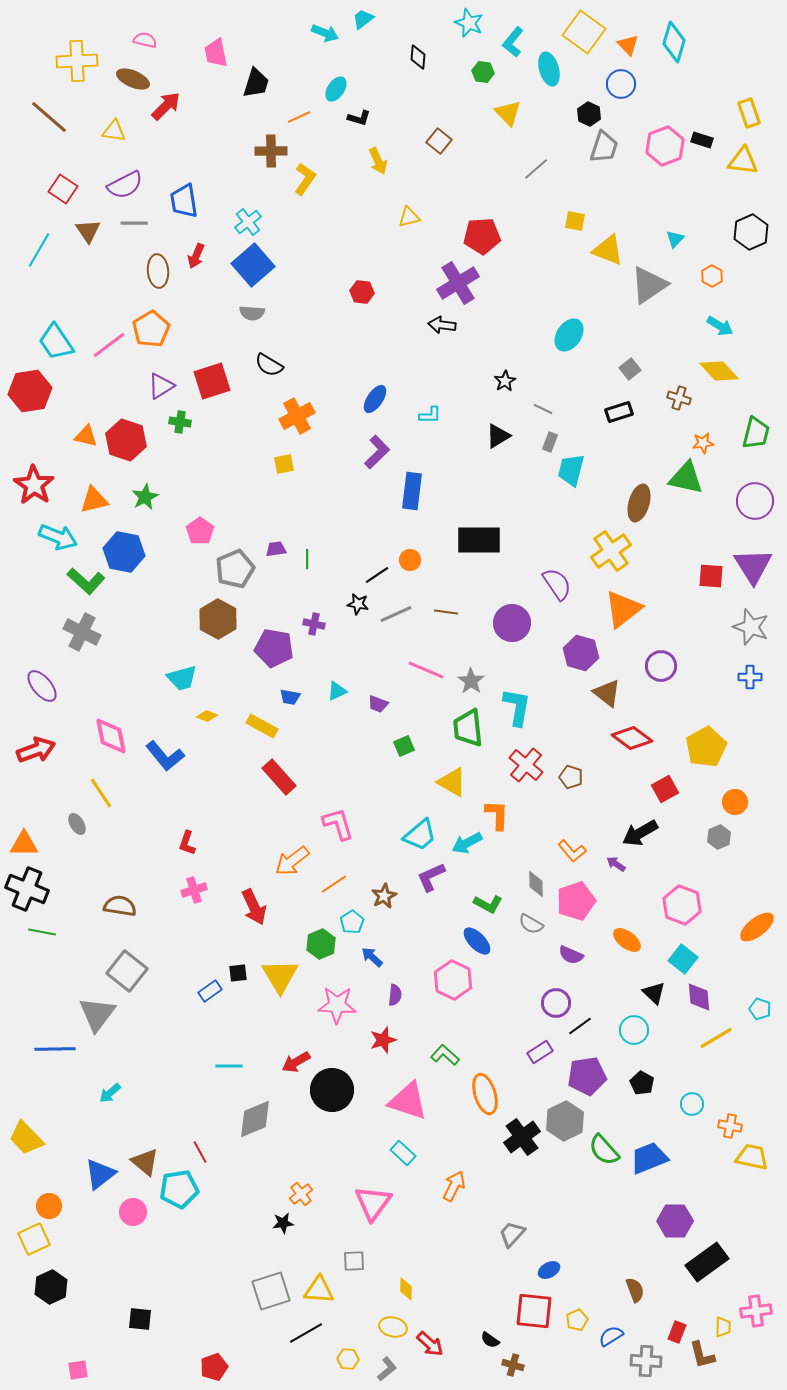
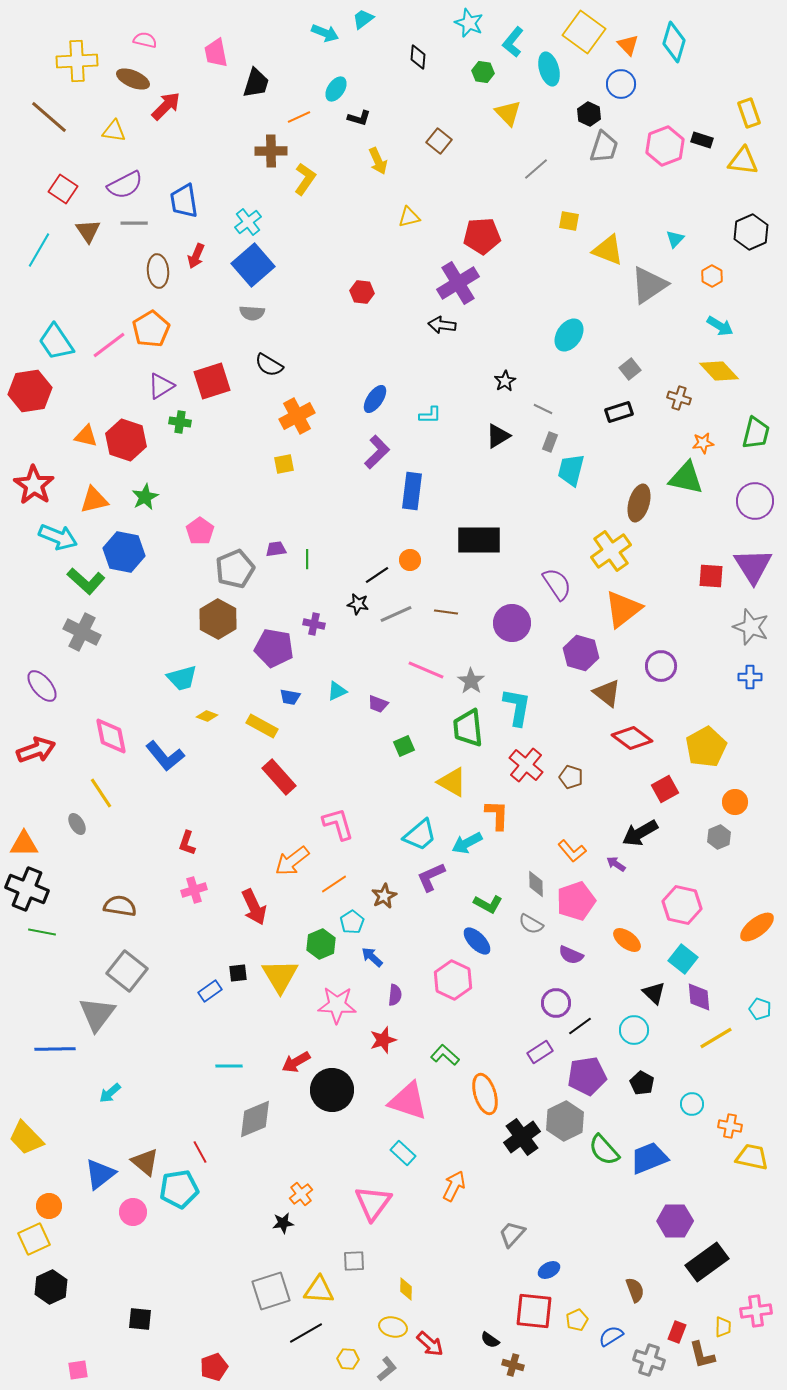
yellow square at (575, 221): moved 6 px left
pink hexagon at (682, 905): rotated 9 degrees counterclockwise
gray cross at (646, 1361): moved 3 px right, 1 px up; rotated 16 degrees clockwise
